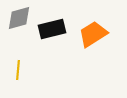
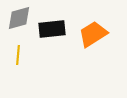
black rectangle: rotated 8 degrees clockwise
yellow line: moved 15 px up
